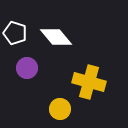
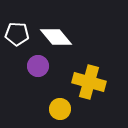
white pentagon: moved 2 px right, 1 px down; rotated 15 degrees counterclockwise
purple circle: moved 11 px right, 2 px up
